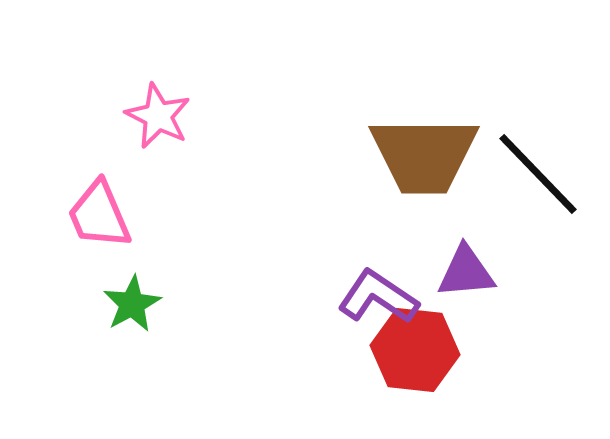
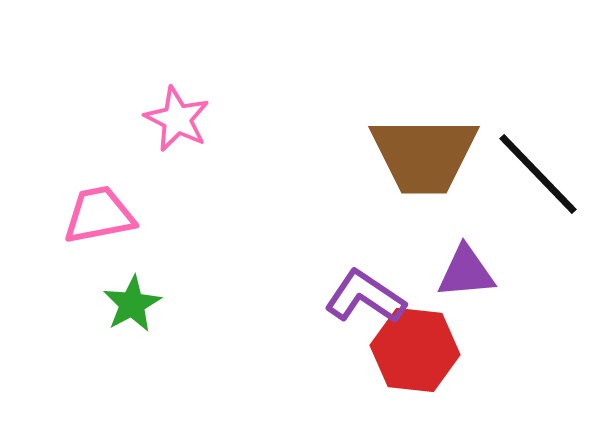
pink star: moved 19 px right, 3 px down
pink trapezoid: rotated 102 degrees clockwise
purple L-shape: moved 13 px left
